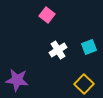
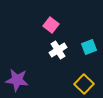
pink square: moved 4 px right, 10 px down
